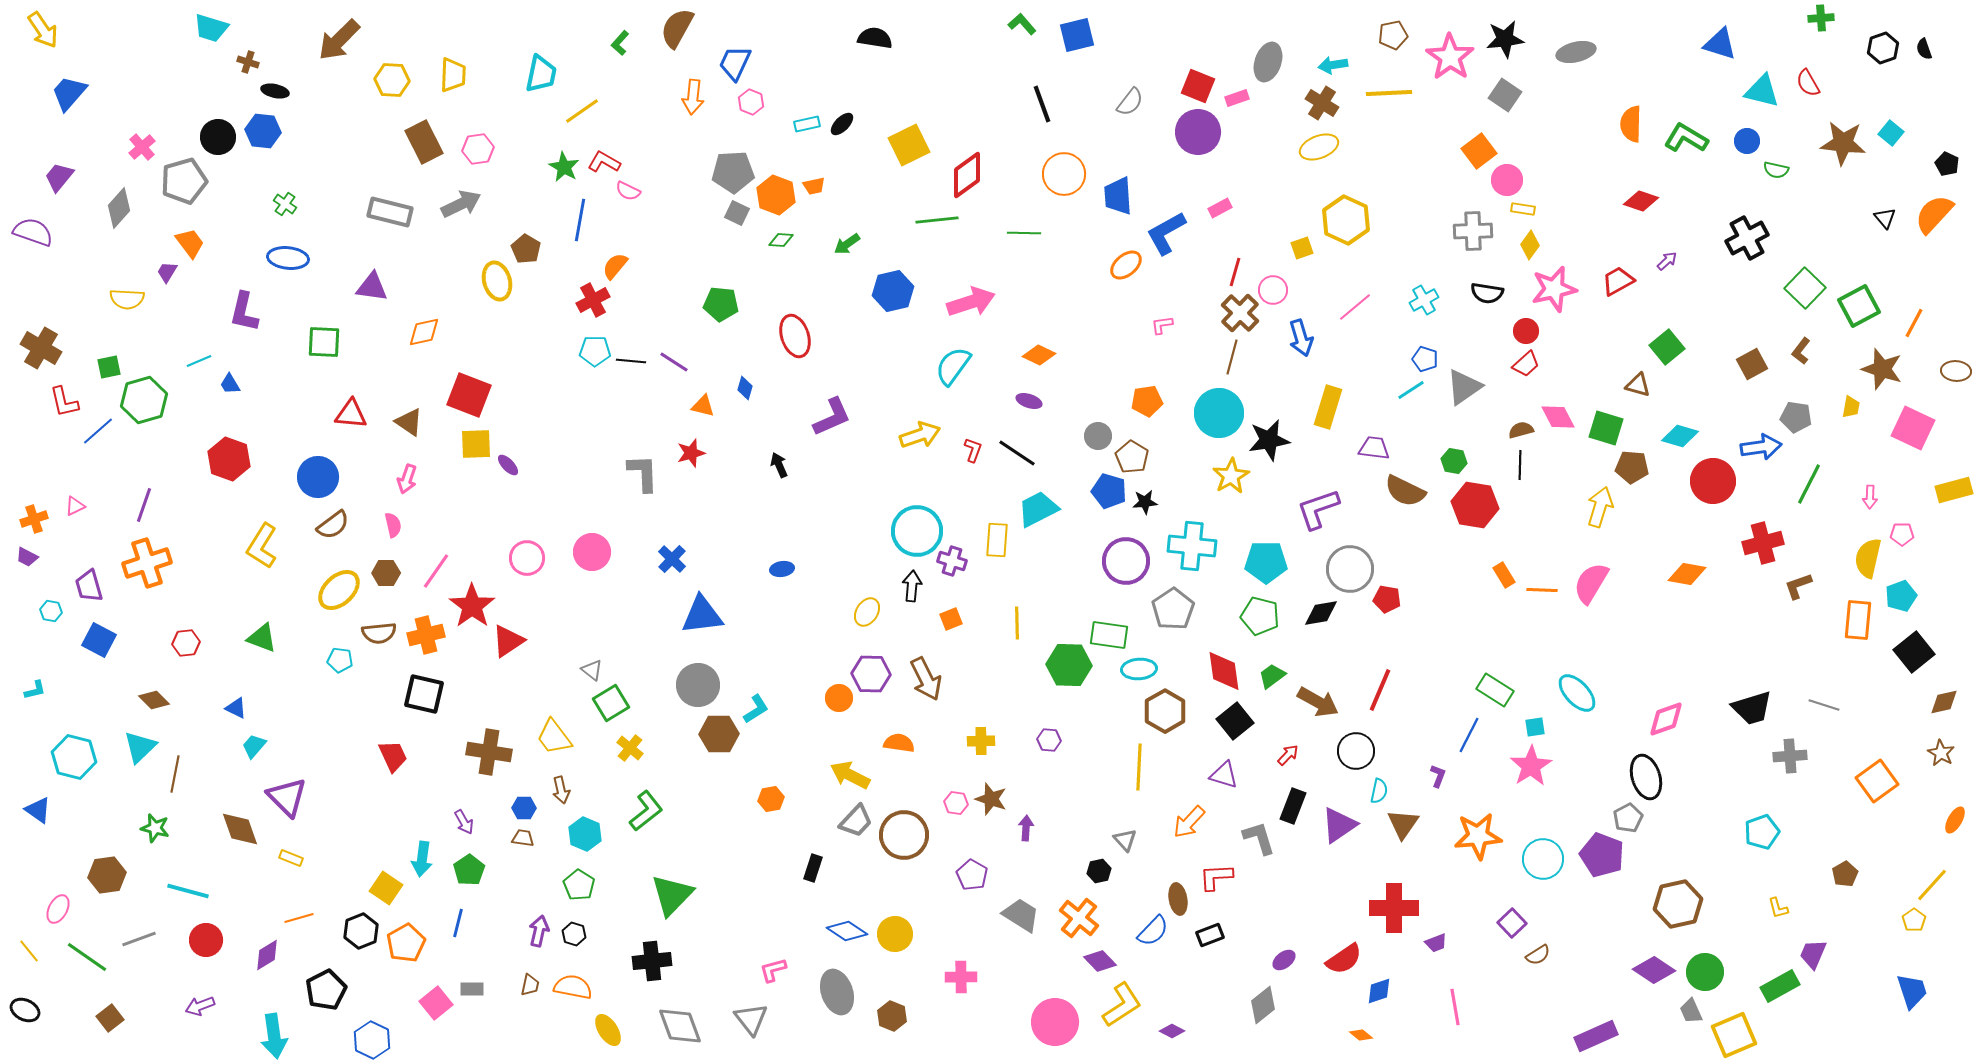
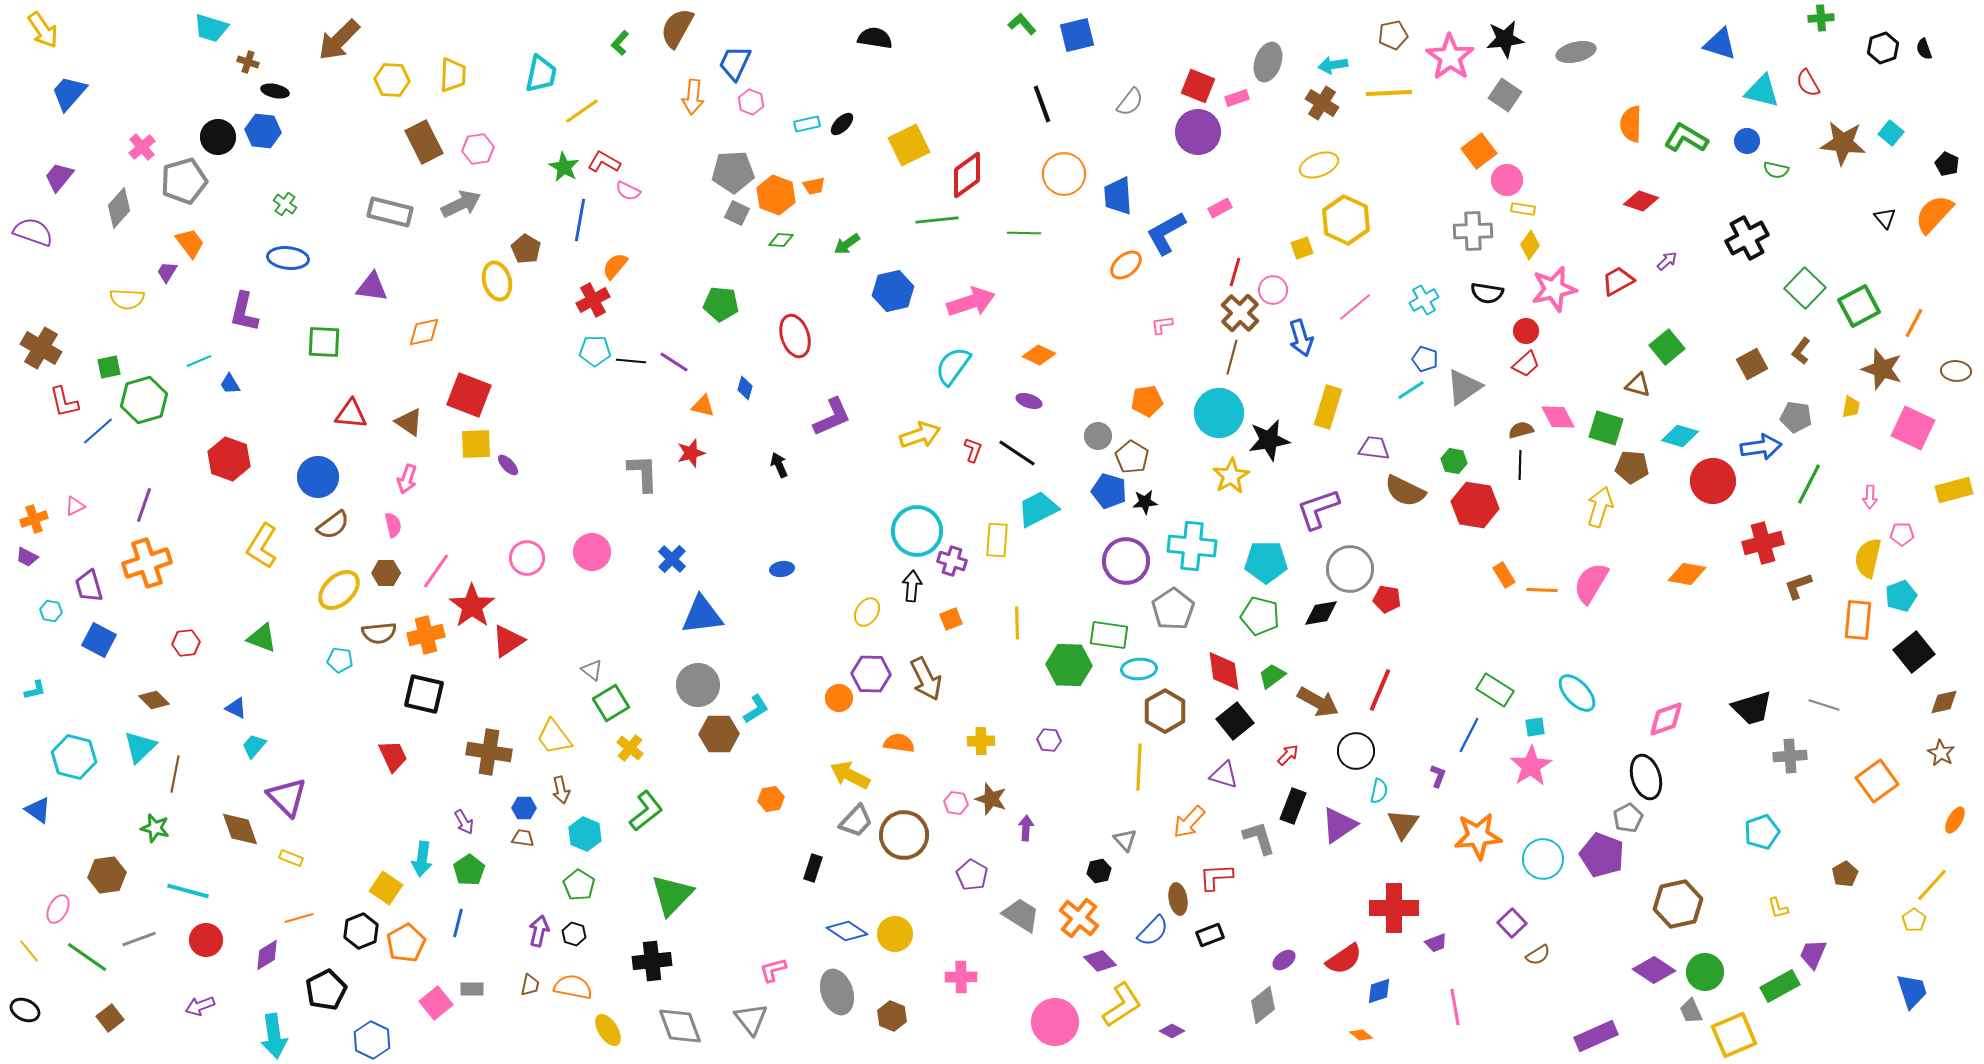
yellow ellipse at (1319, 147): moved 18 px down
